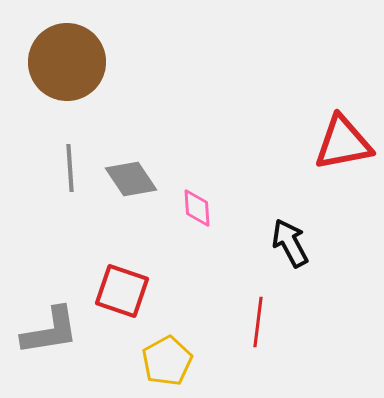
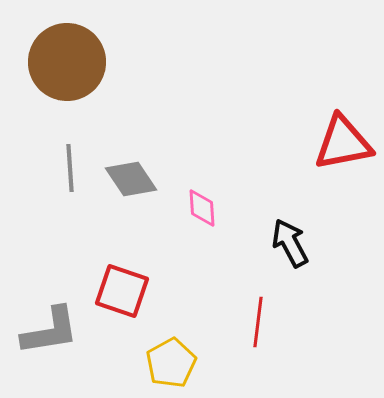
pink diamond: moved 5 px right
yellow pentagon: moved 4 px right, 2 px down
